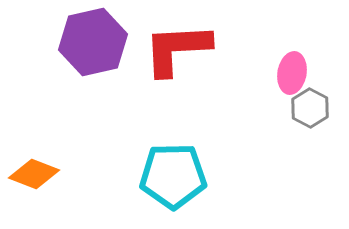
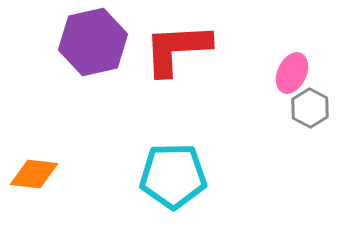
pink ellipse: rotated 15 degrees clockwise
orange diamond: rotated 15 degrees counterclockwise
